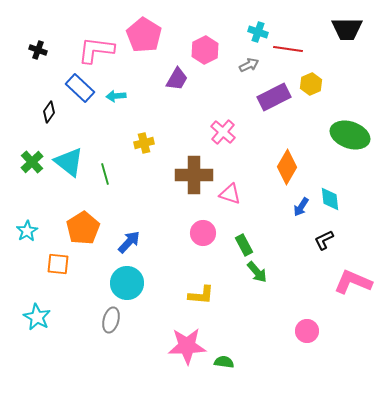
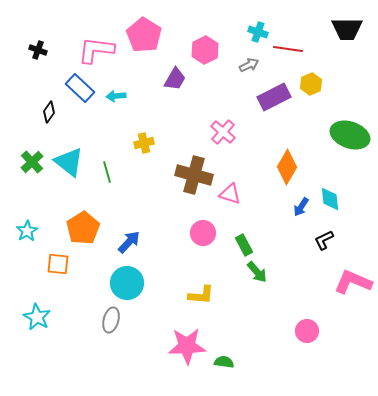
purple trapezoid at (177, 79): moved 2 px left
green line at (105, 174): moved 2 px right, 2 px up
brown cross at (194, 175): rotated 15 degrees clockwise
